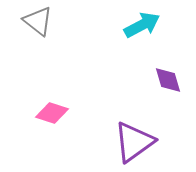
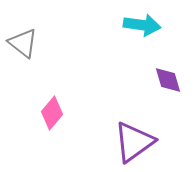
gray triangle: moved 15 px left, 22 px down
cyan arrow: rotated 36 degrees clockwise
pink diamond: rotated 68 degrees counterclockwise
